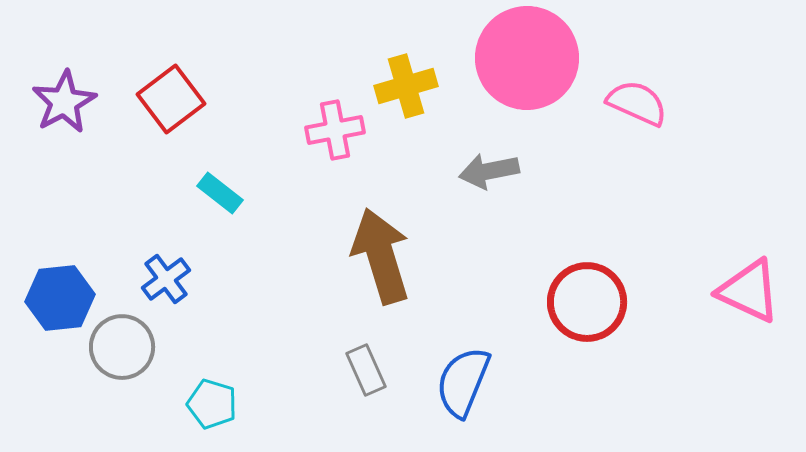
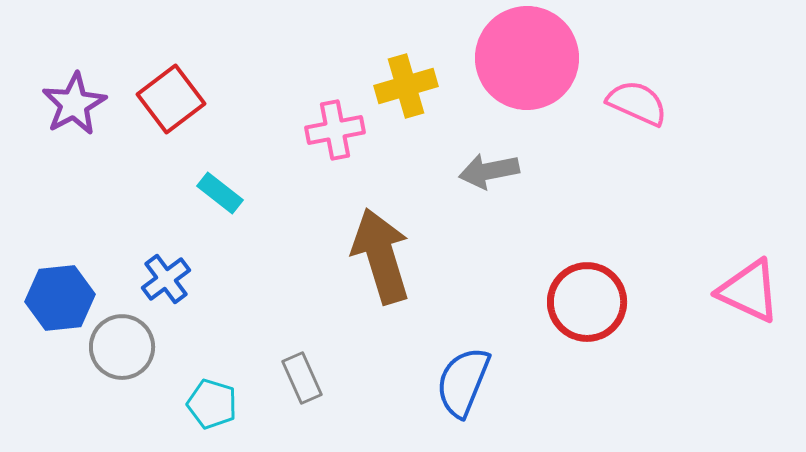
purple star: moved 10 px right, 2 px down
gray rectangle: moved 64 px left, 8 px down
